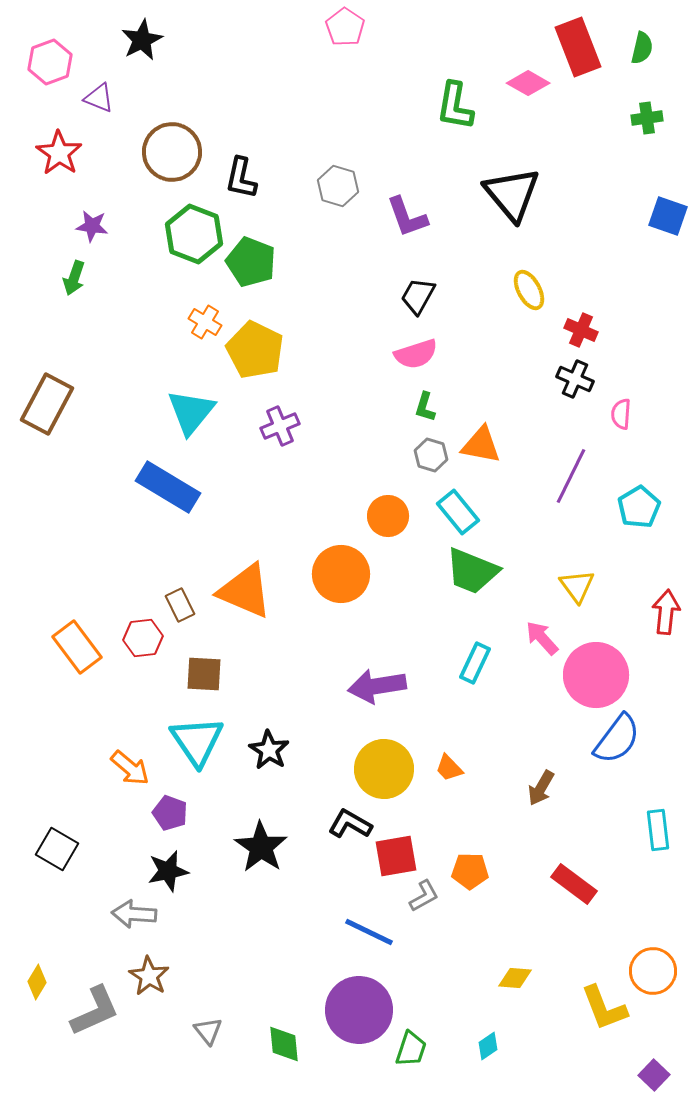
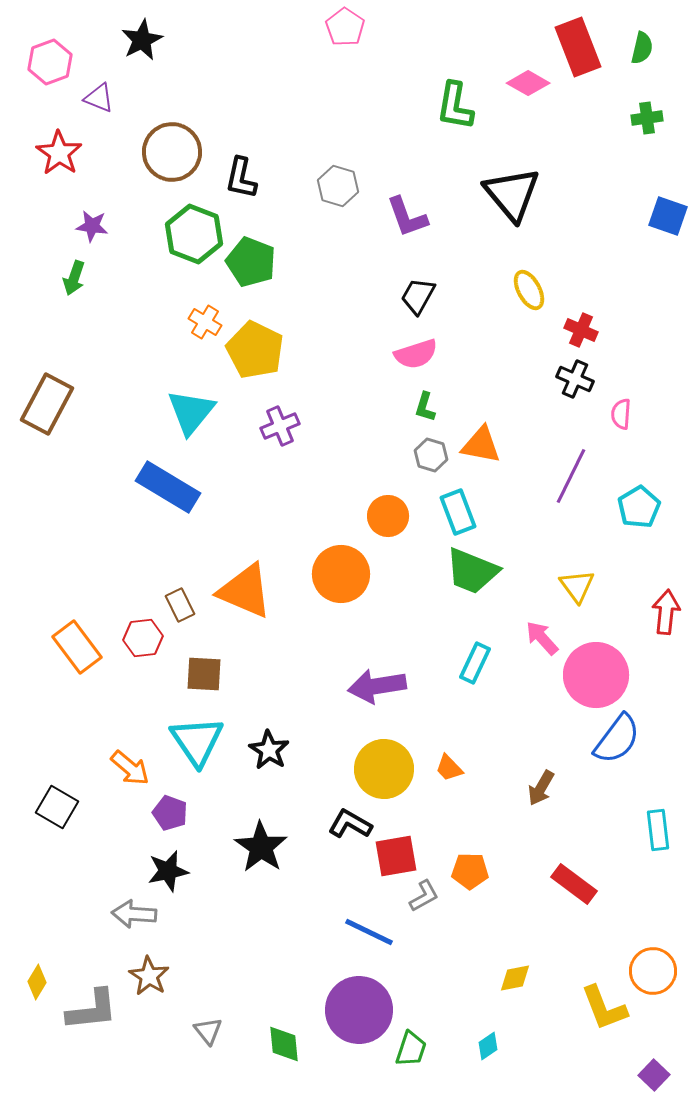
cyan rectangle at (458, 512): rotated 18 degrees clockwise
black square at (57, 849): moved 42 px up
yellow diamond at (515, 978): rotated 16 degrees counterclockwise
gray L-shape at (95, 1011): moved 3 px left, 1 px up; rotated 18 degrees clockwise
